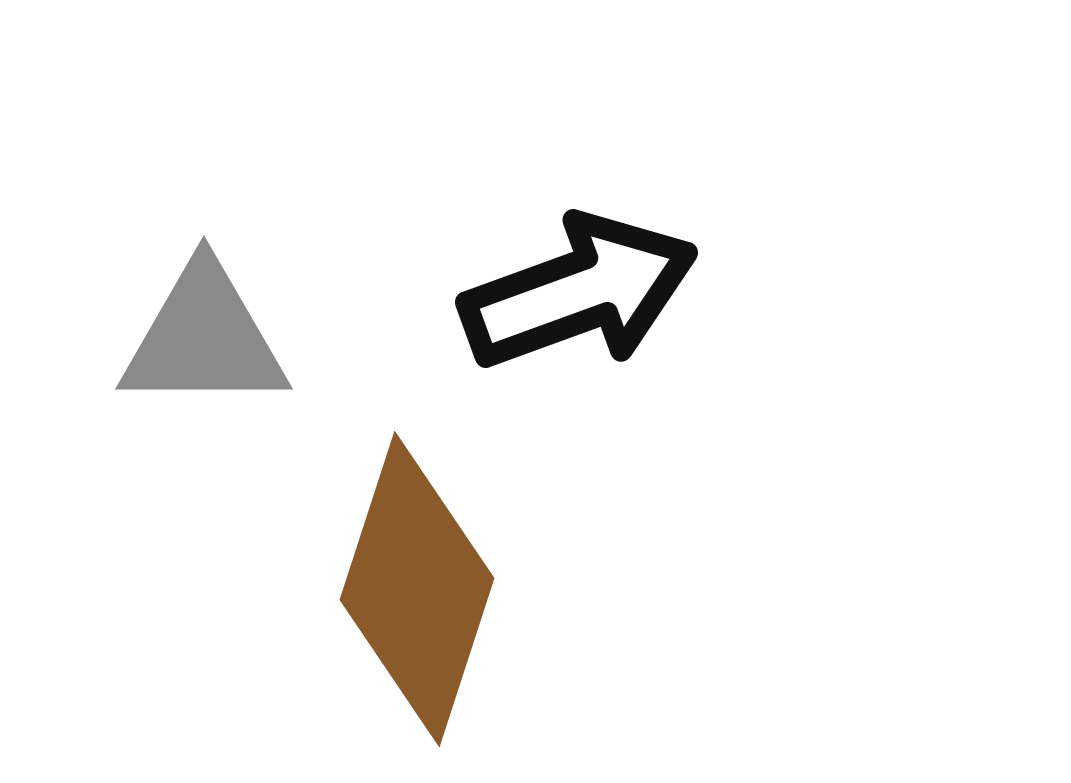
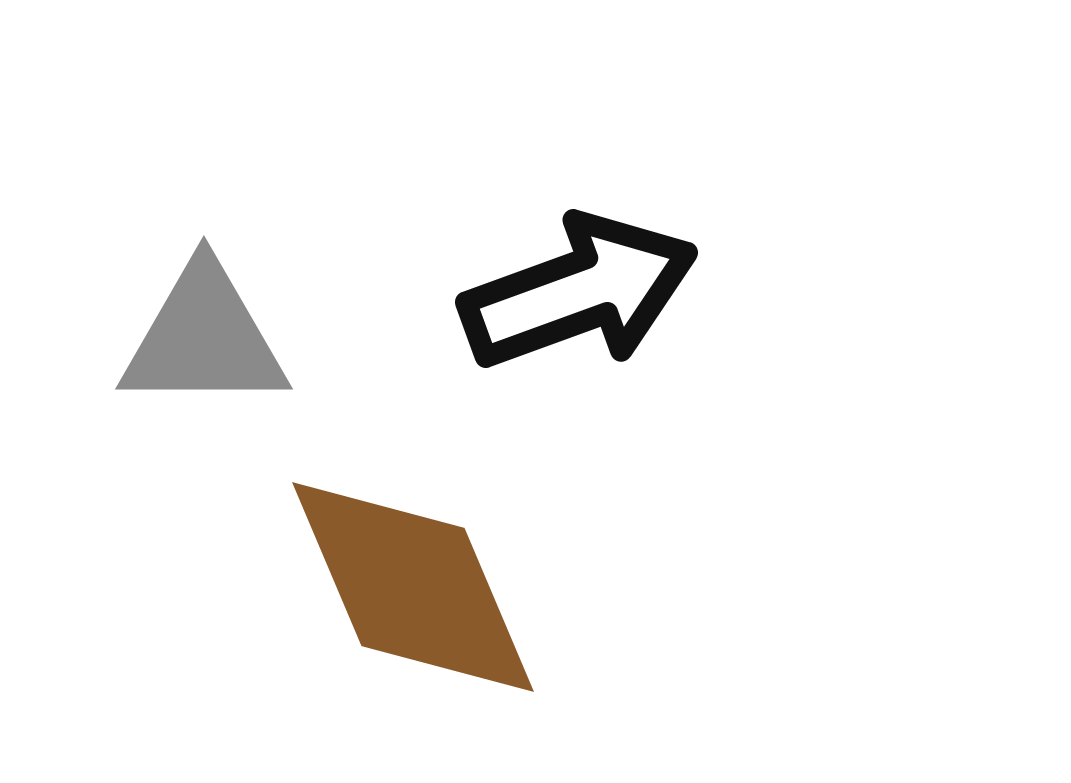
brown diamond: moved 4 px left, 2 px up; rotated 41 degrees counterclockwise
